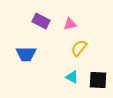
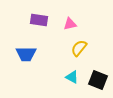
purple rectangle: moved 2 px left, 1 px up; rotated 18 degrees counterclockwise
black square: rotated 18 degrees clockwise
